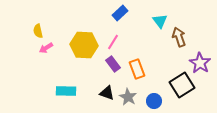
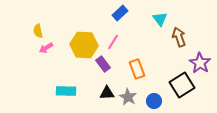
cyan triangle: moved 2 px up
purple rectangle: moved 10 px left
black triangle: rotated 21 degrees counterclockwise
